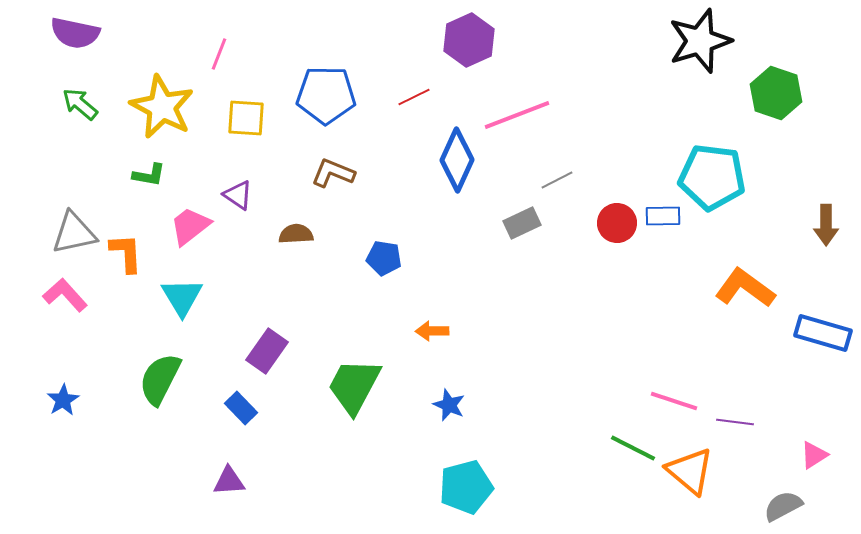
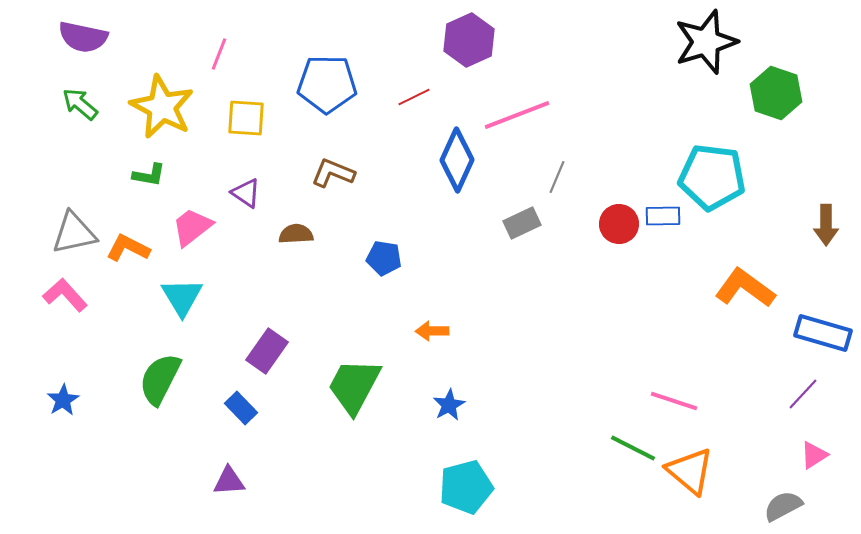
purple semicircle at (75, 33): moved 8 px right, 4 px down
black star at (700, 41): moved 6 px right, 1 px down
blue pentagon at (326, 95): moved 1 px right, 11 px up
gray line at (557, 180): moved 3 px up; rotated 40 degrees counterclockwise
purple triangle at (238, 195): moved 8 px right, 2 px up
red circle at (617, 223): moved 2 px right, 1 px down
pink trapezoid at (190, 226): moved 2 px right, 1 px down
orange L-shape at (126, 253): moved 2 px right, 5 px up; rotated 60 degrees counterclockwise
blue star at (449, 405): rotated 20 degrees clockwise
purple line at (735, 422): moved 68 px right, 28 px up; rotated 54 degrees counterclockwise
